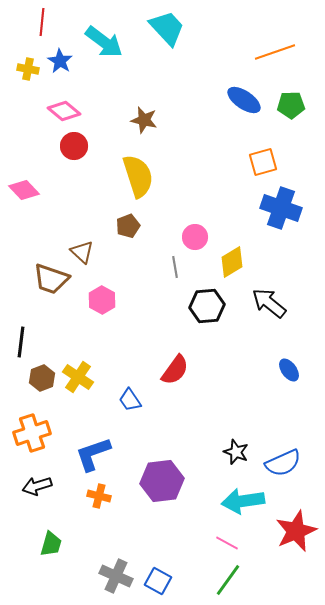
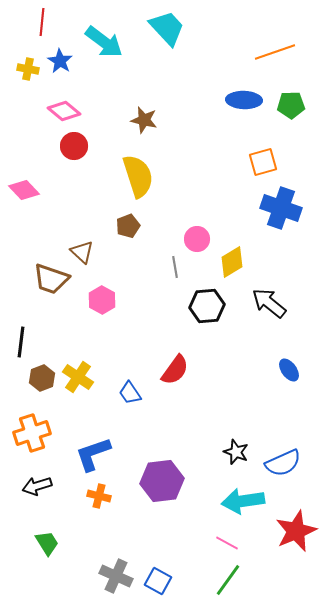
blue ellipse at (244, 100): rotated 32 degrees counterclockwise
pink circle at (195, 237): moved 2 px right, 2 px down
blue trapezoid at (130, 400): moved 7 px up
green trapezoid at (51, 544): moved 4 px left, 1 px up; rotated 48 degrees counterclockwise
